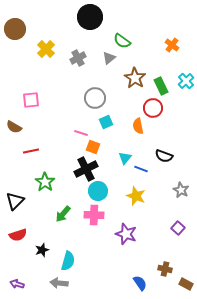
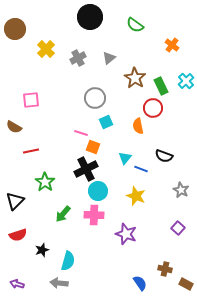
green semicircle: moved 13 px right, 16 px up
